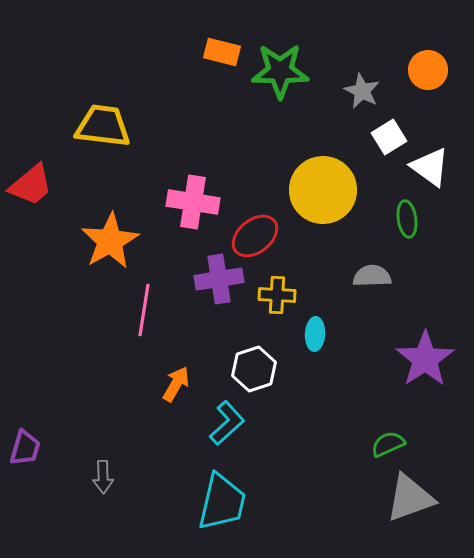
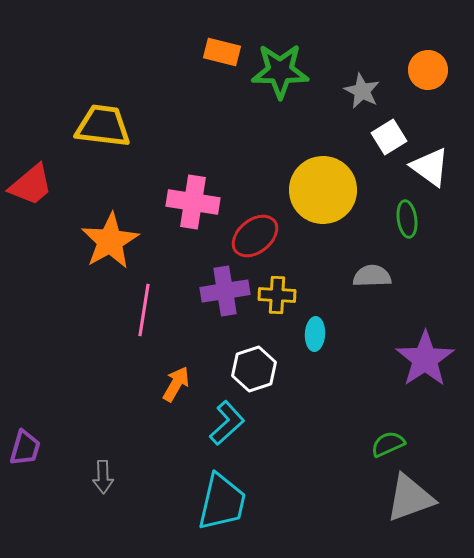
purple cross: moved 6 px right, 12 px down
